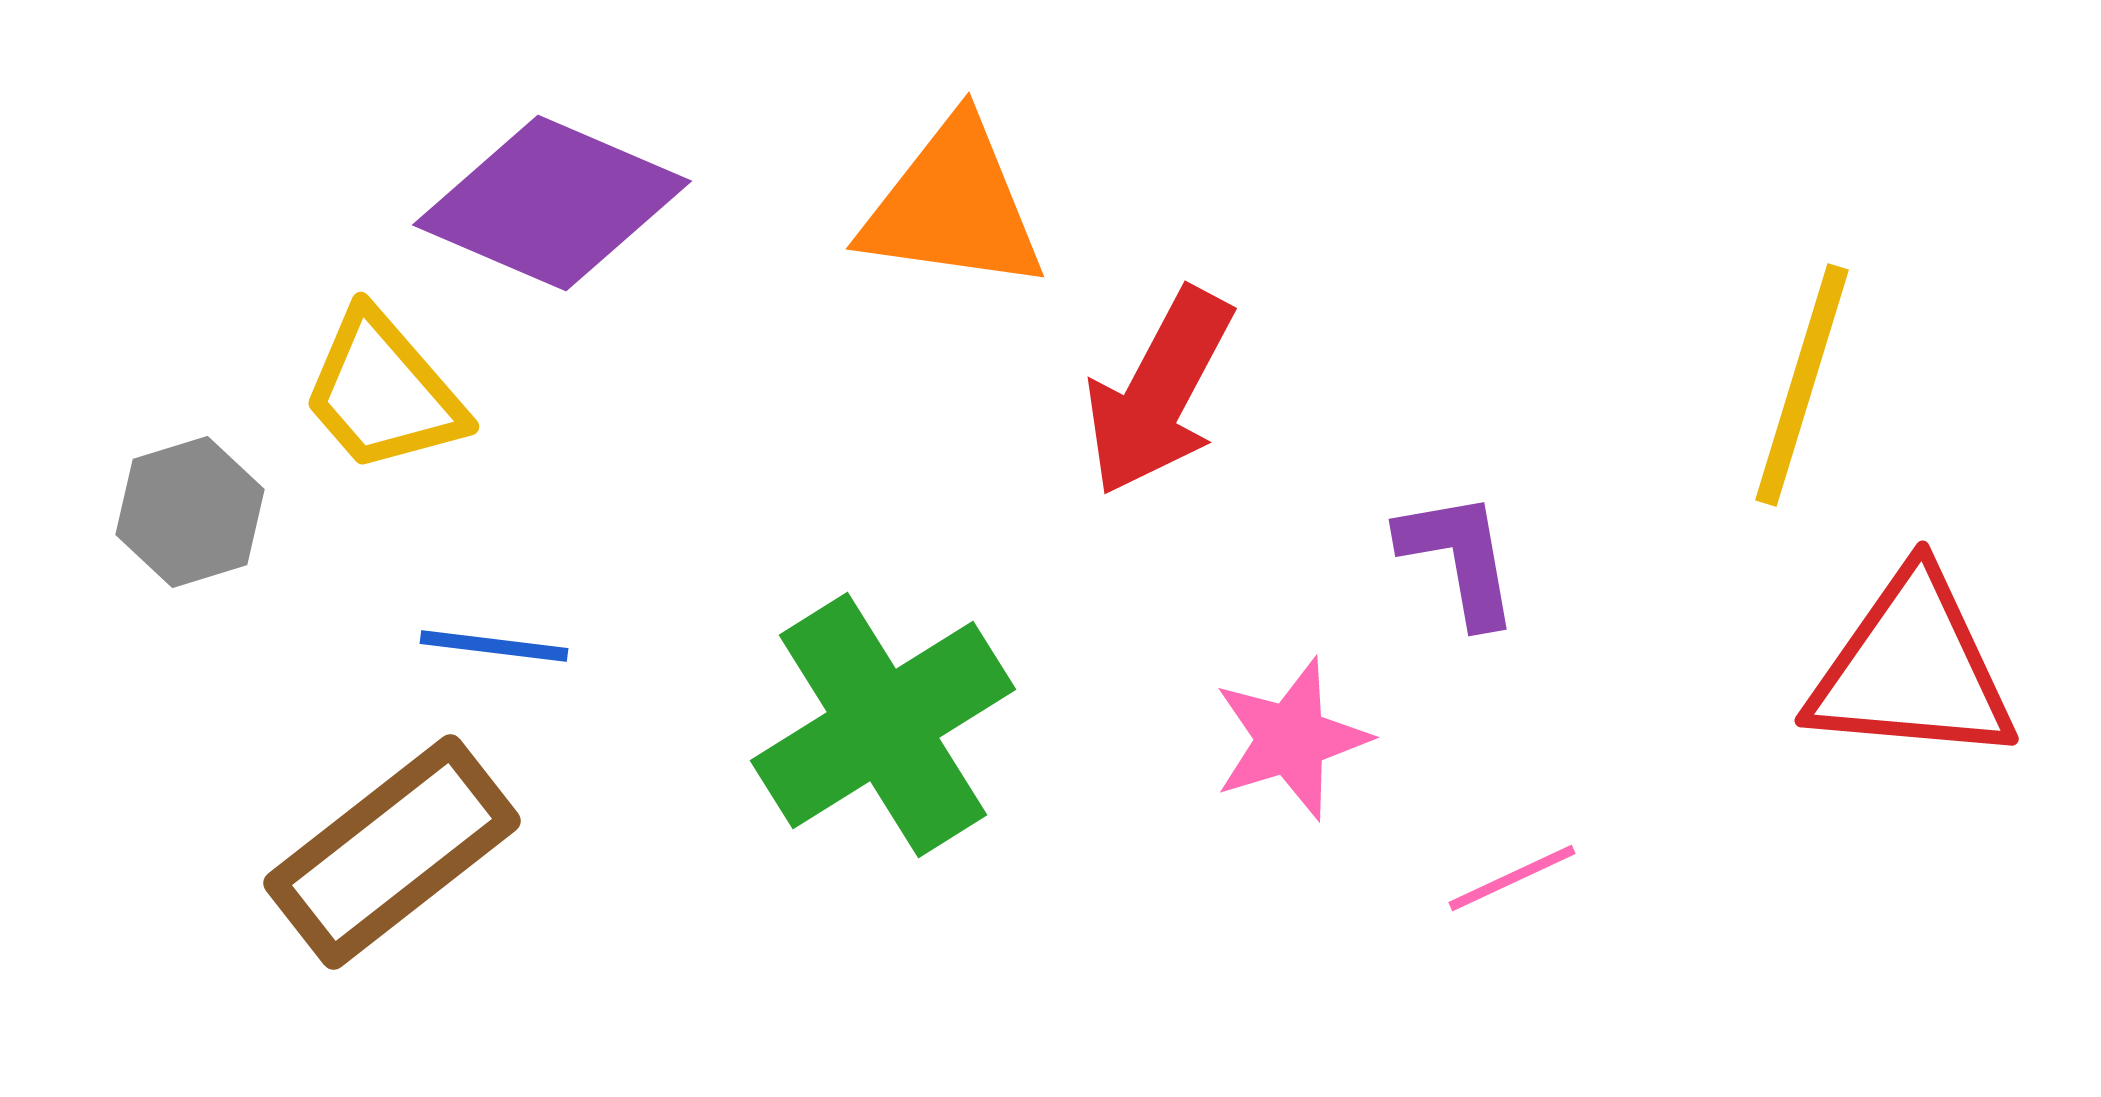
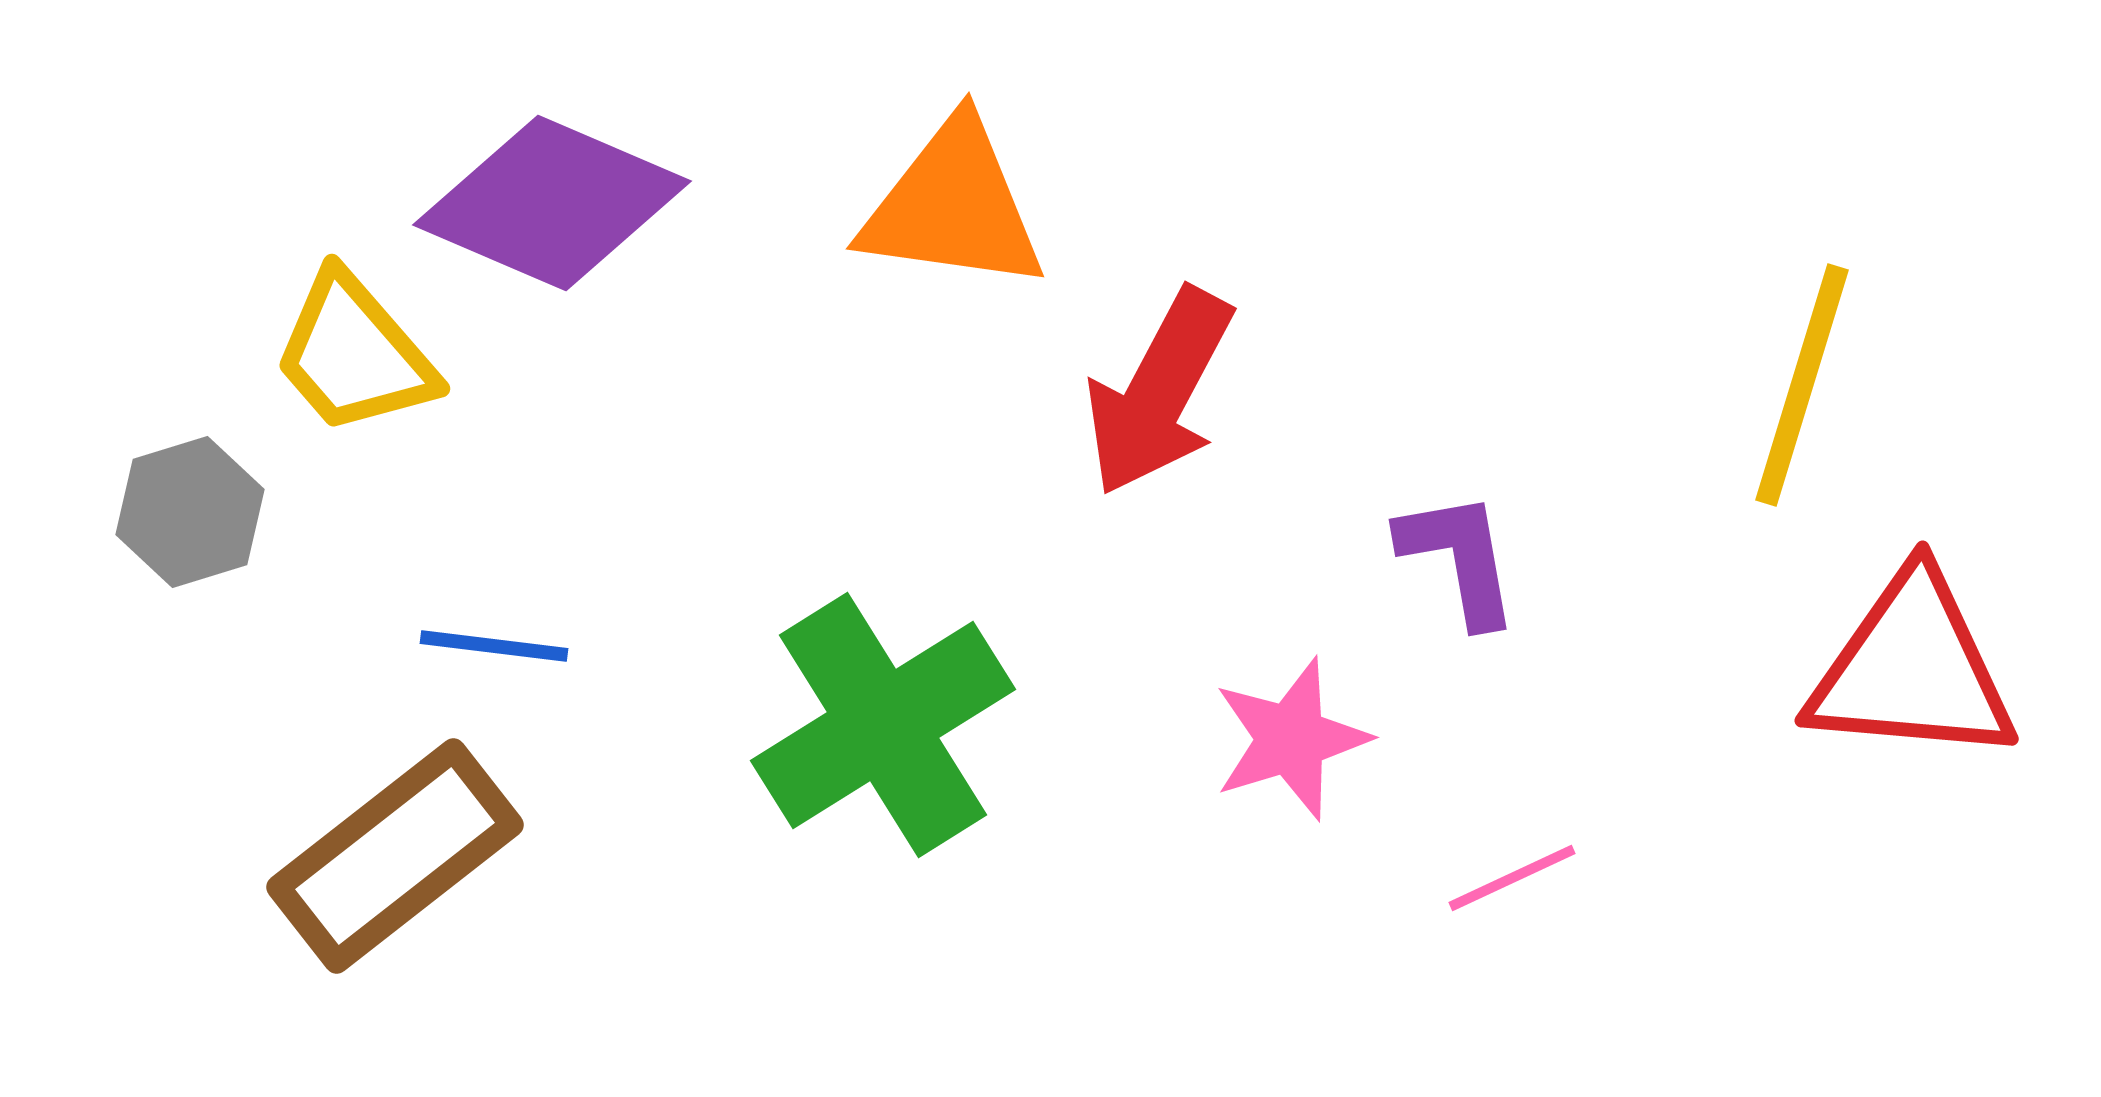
yellow trapezoid: moved 29 px left, 38 px up
brown rectangle: moved 3 px right, 4 px down
